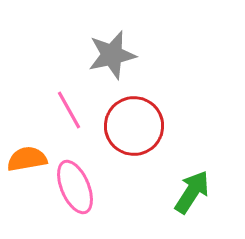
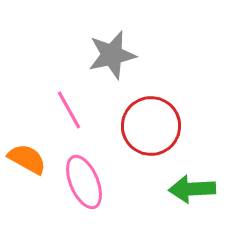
red circle: moved 17 px right
orange semicircle: rotated 39 degrees clockwise
pink ellipse: moved 9 px right, 5 px up
green arrow: moved 3 px up; rotated 126 degrees counterclockwise
